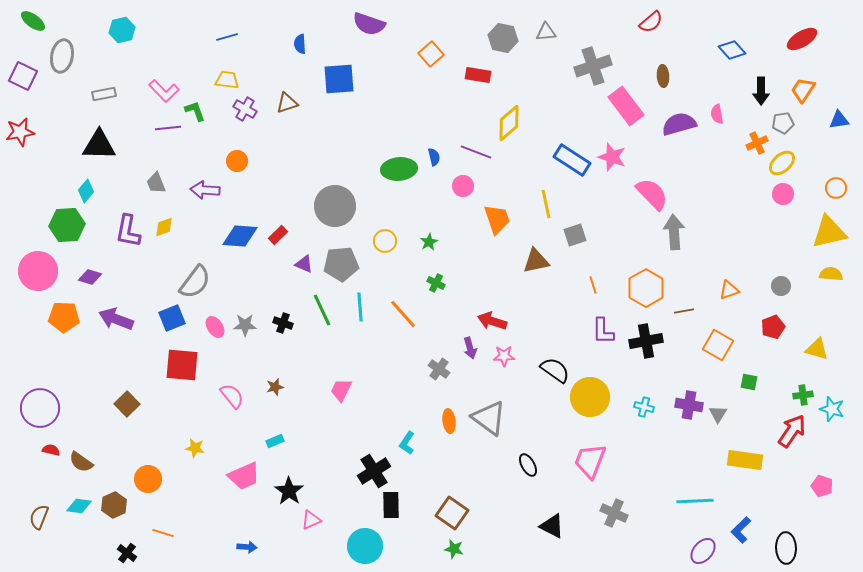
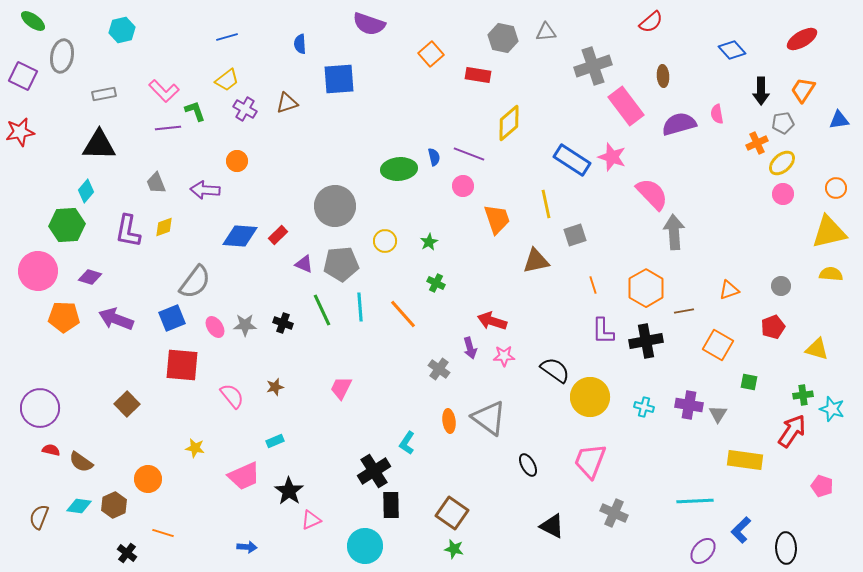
yellow trapezoid at (227, 80): rotated 135 degrees clockwise
purple line at (476, 152): moved 7 px left, 2 px down
pink trapezoid at (341, 390): moved 2 px up
